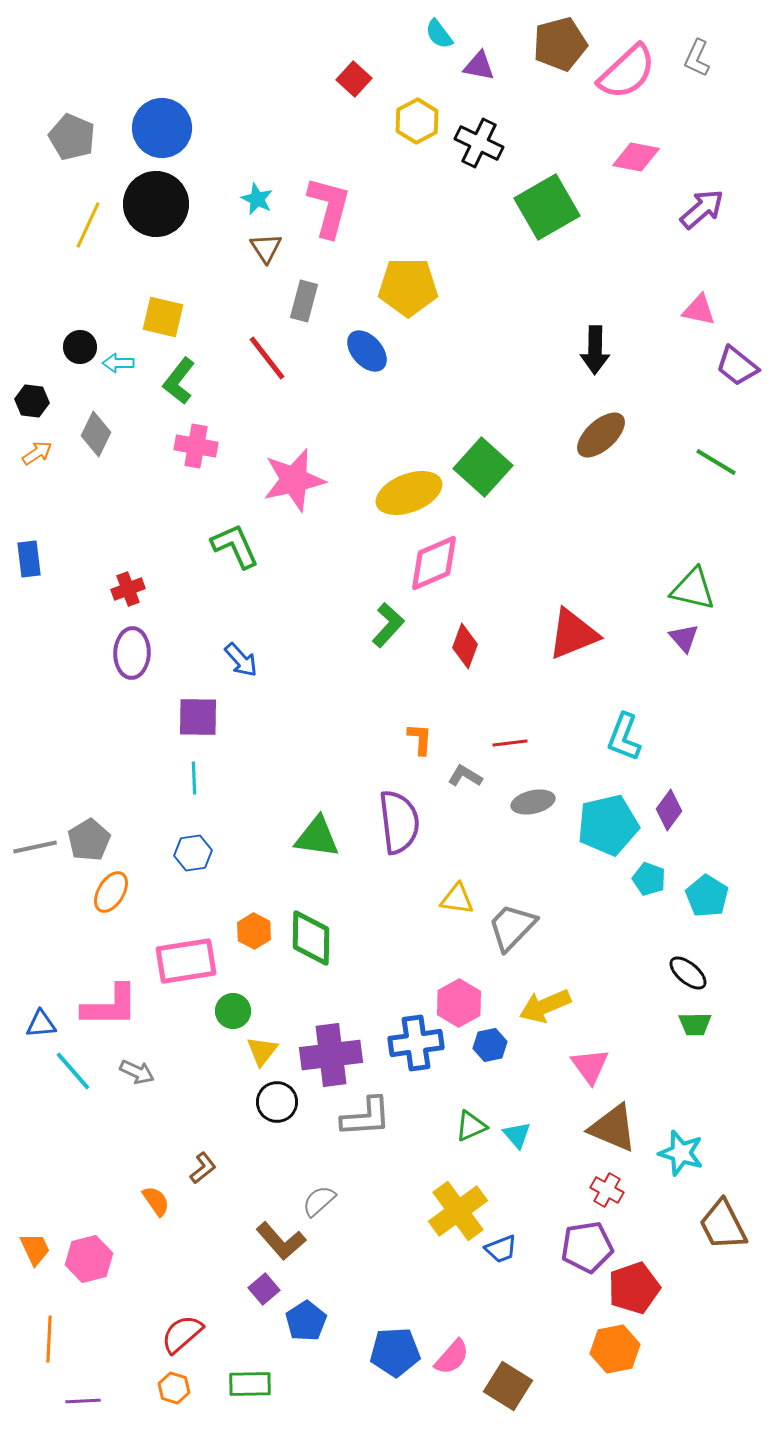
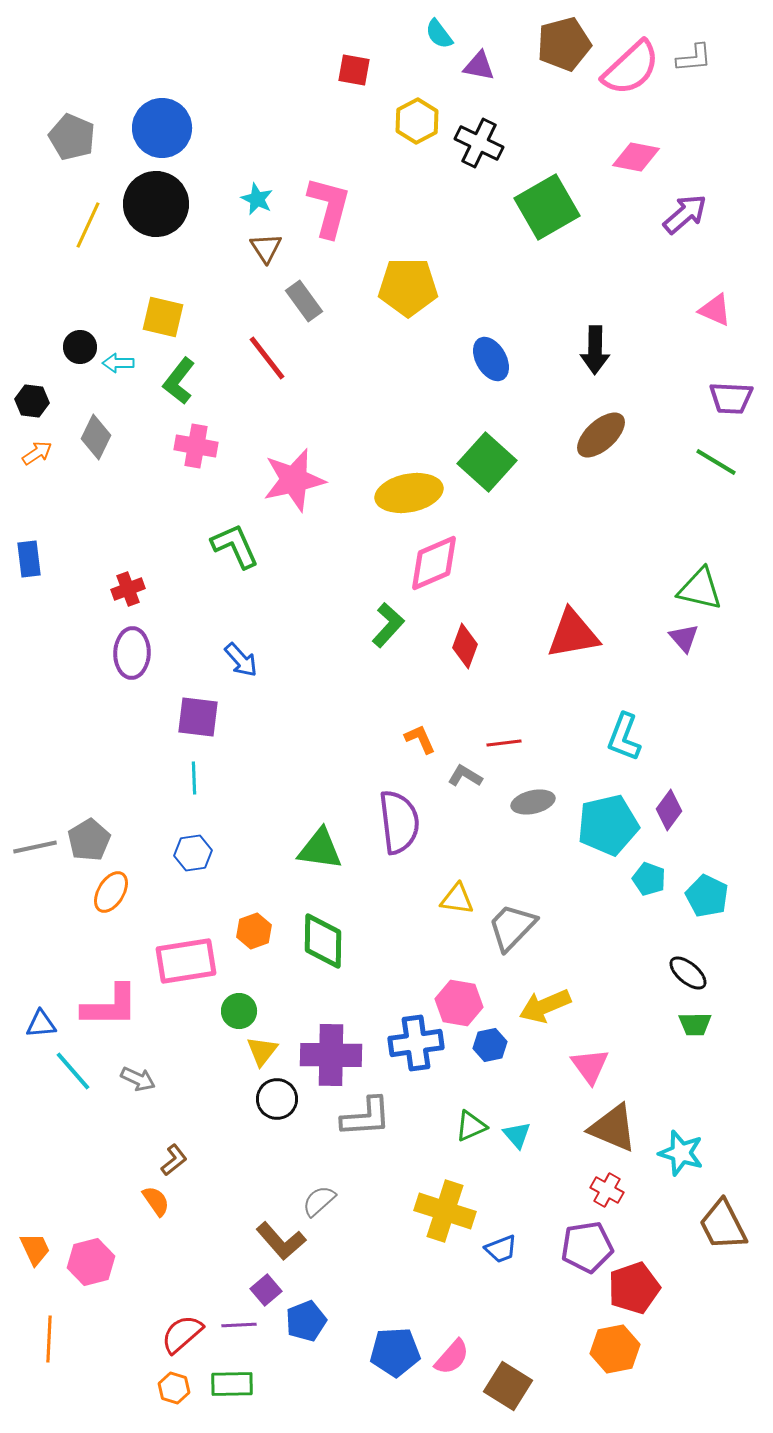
brown pentagon at (560, 44): moved 4 px right
gray L-shape at (697, 58): moved 3 px left; rotated 120 degrees counterclockwise
pink semicircle at (627, 72): moved 4 px right, 4 px up
red square at (354, 79): moved 9 px up; rotated 32 degrees counterclockwise
purple arrow at (702, 209): moved 17 px left, 5 px down
gray rectangle at (304, 301): rotated 51 degrees counterclockwise
pink triangle at (699, 310): moved 16 px right; rotated 12 degrees clockwise
blue ellipse at (367, 351): moved 124 px right, 8 px down; rotated 12 degrees clockwise
purple trapezoid at (737, 366): moved 6 px left, 32 px down; rotated 36 degrees counterclockwise
gray diamond at (96, 434): moved 3 px down
green square at (483, 467): moved 4 px right, 5 px up
yellow ellipse at (409, 493): rotated 10 degrees clockwise
green triangle at (693, 589): moved 7 px right
red triangle at (573, 634): rotated 12 degrees clockwise
purple square at (198, 717): rotated 6 degrees clockwise
orange L-shape at (420, 739): rotated 28 degrees counterclockwise
red line at (510, 743): moved 6 px left
green triangle at (317, 837): moved 3 px right, 12 px down
cyan pentagon at (707, 896): rotated 6 degrees counterclockwise
orange hexagon at (254, 931): rotated 12 degrees clockwise
green diamond at (311, 938): moved 12 px right, 3 px down
pink hexagon at (459, 1003): rotated 21 degrees counterclockwise
green circle at (233, 1011): moved 6 px right
purple cross at (331, 1055): rotated 8 degrees clockwise
gray arrow at (137, 1072): moved 1 px right, 7 px down
black circle at (277, 1102): moved 3 px up
brown L-shape at (203, 1168): moved 29 px left, 8 px up
yellow cross at (458, 1211): moved 13 px left; rotated 36 degrees counterclockwise
pink hexagon at (89, 1259): moved 2 px right, 3 px down
purple square at (264, 1289): moved 2 px right, 1 px down
blue pentagon at (306, 1321): rotated 12 degrees clockwise
green rectangle at (250, 1384): moved 18 px left
purple line at (83, 1401): moved 156 px right, 76 px up
